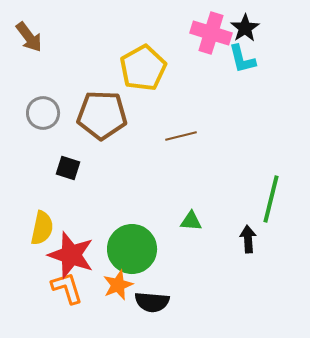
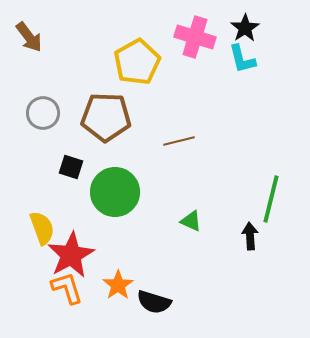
pink cross: moved 16 px left, 4 px down
yellow pentagon: moved 6 px left, 6 px up
brown pentagon: moved 4 px right, 2 px down
brown line: moved 2 px left, 5 px down
black square: moved 3 px right, 1 px up
green triangle: rotated 20 degrees clockwise
yellow semicircle: rotated 32 degrees counterclockwise
black arrow: moved 2 px right, 3 px up
green circle: moved 17 px left, 57 px up
red star: rotated 24 degrees clockwise
orange star: rotated 12 degrees counterclockwise
black semicircle: moved 2 px right; rotated 12 degrees clockwise
